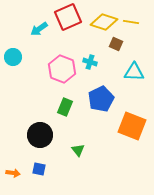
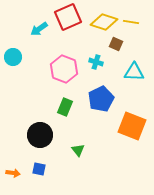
cyan cross: moved 6 px right
pink hexagon: moved 2 px right
